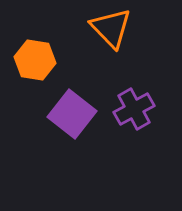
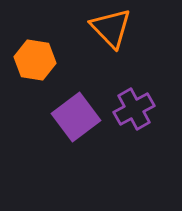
purple square: moved 4 px right, 3 px down; rotated 15 degrees clockwise
